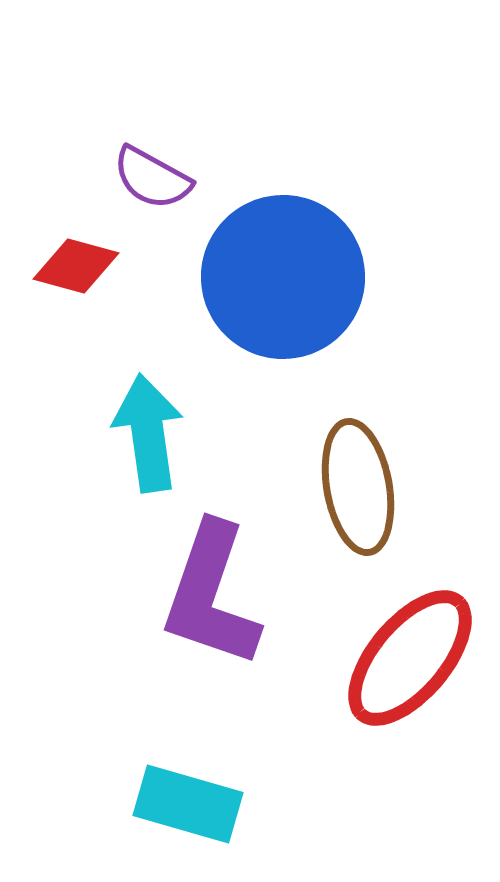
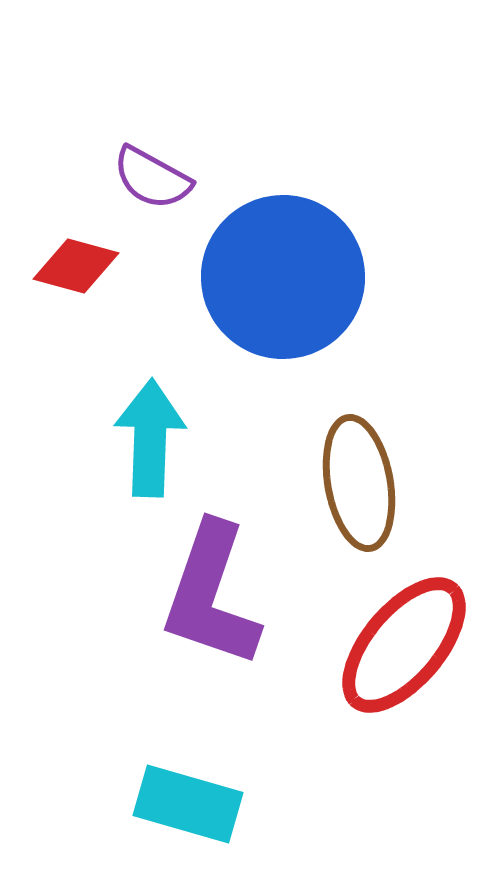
cyan arrow: moved 2 px right, 5 px down; rotated 10 degrees clockwise
brown ellipse: moved 1 px right, 4 px up
red ellipse: moved 6 px left, 13 px up
